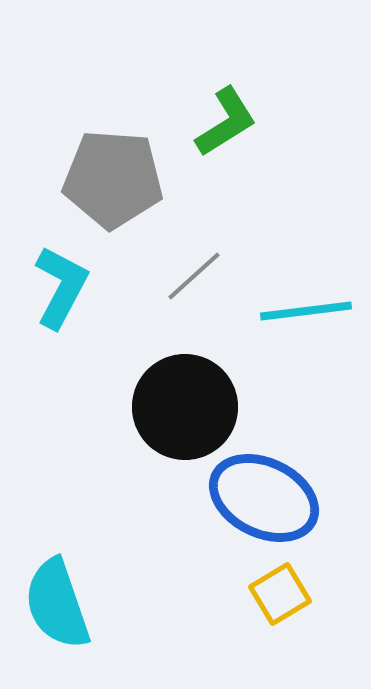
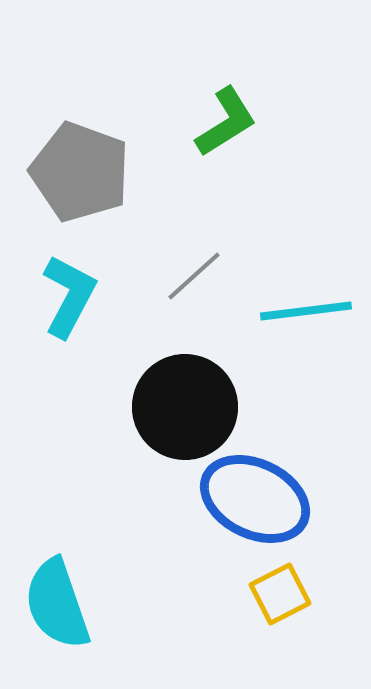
gray pentagon: moved 33 px left, 7 px up; rotated 16 degrees clockwise
cyan L-shape: moved 8 px right, 9 px down
blue ellipse: moved 9 px left, 1 px down
yellow square: rotated 4 degrees clockwise
